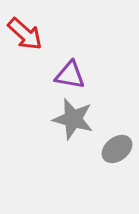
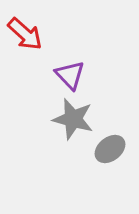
purple triangle: rotated 36 degrees clockwise
gray ellipse: moved 7 px left
